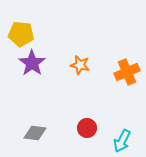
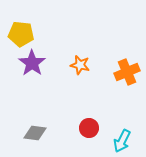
red circle: moved 2 px right
